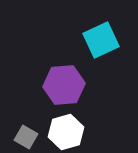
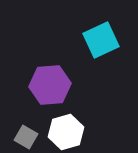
purple hexagon: moved 14 px left
